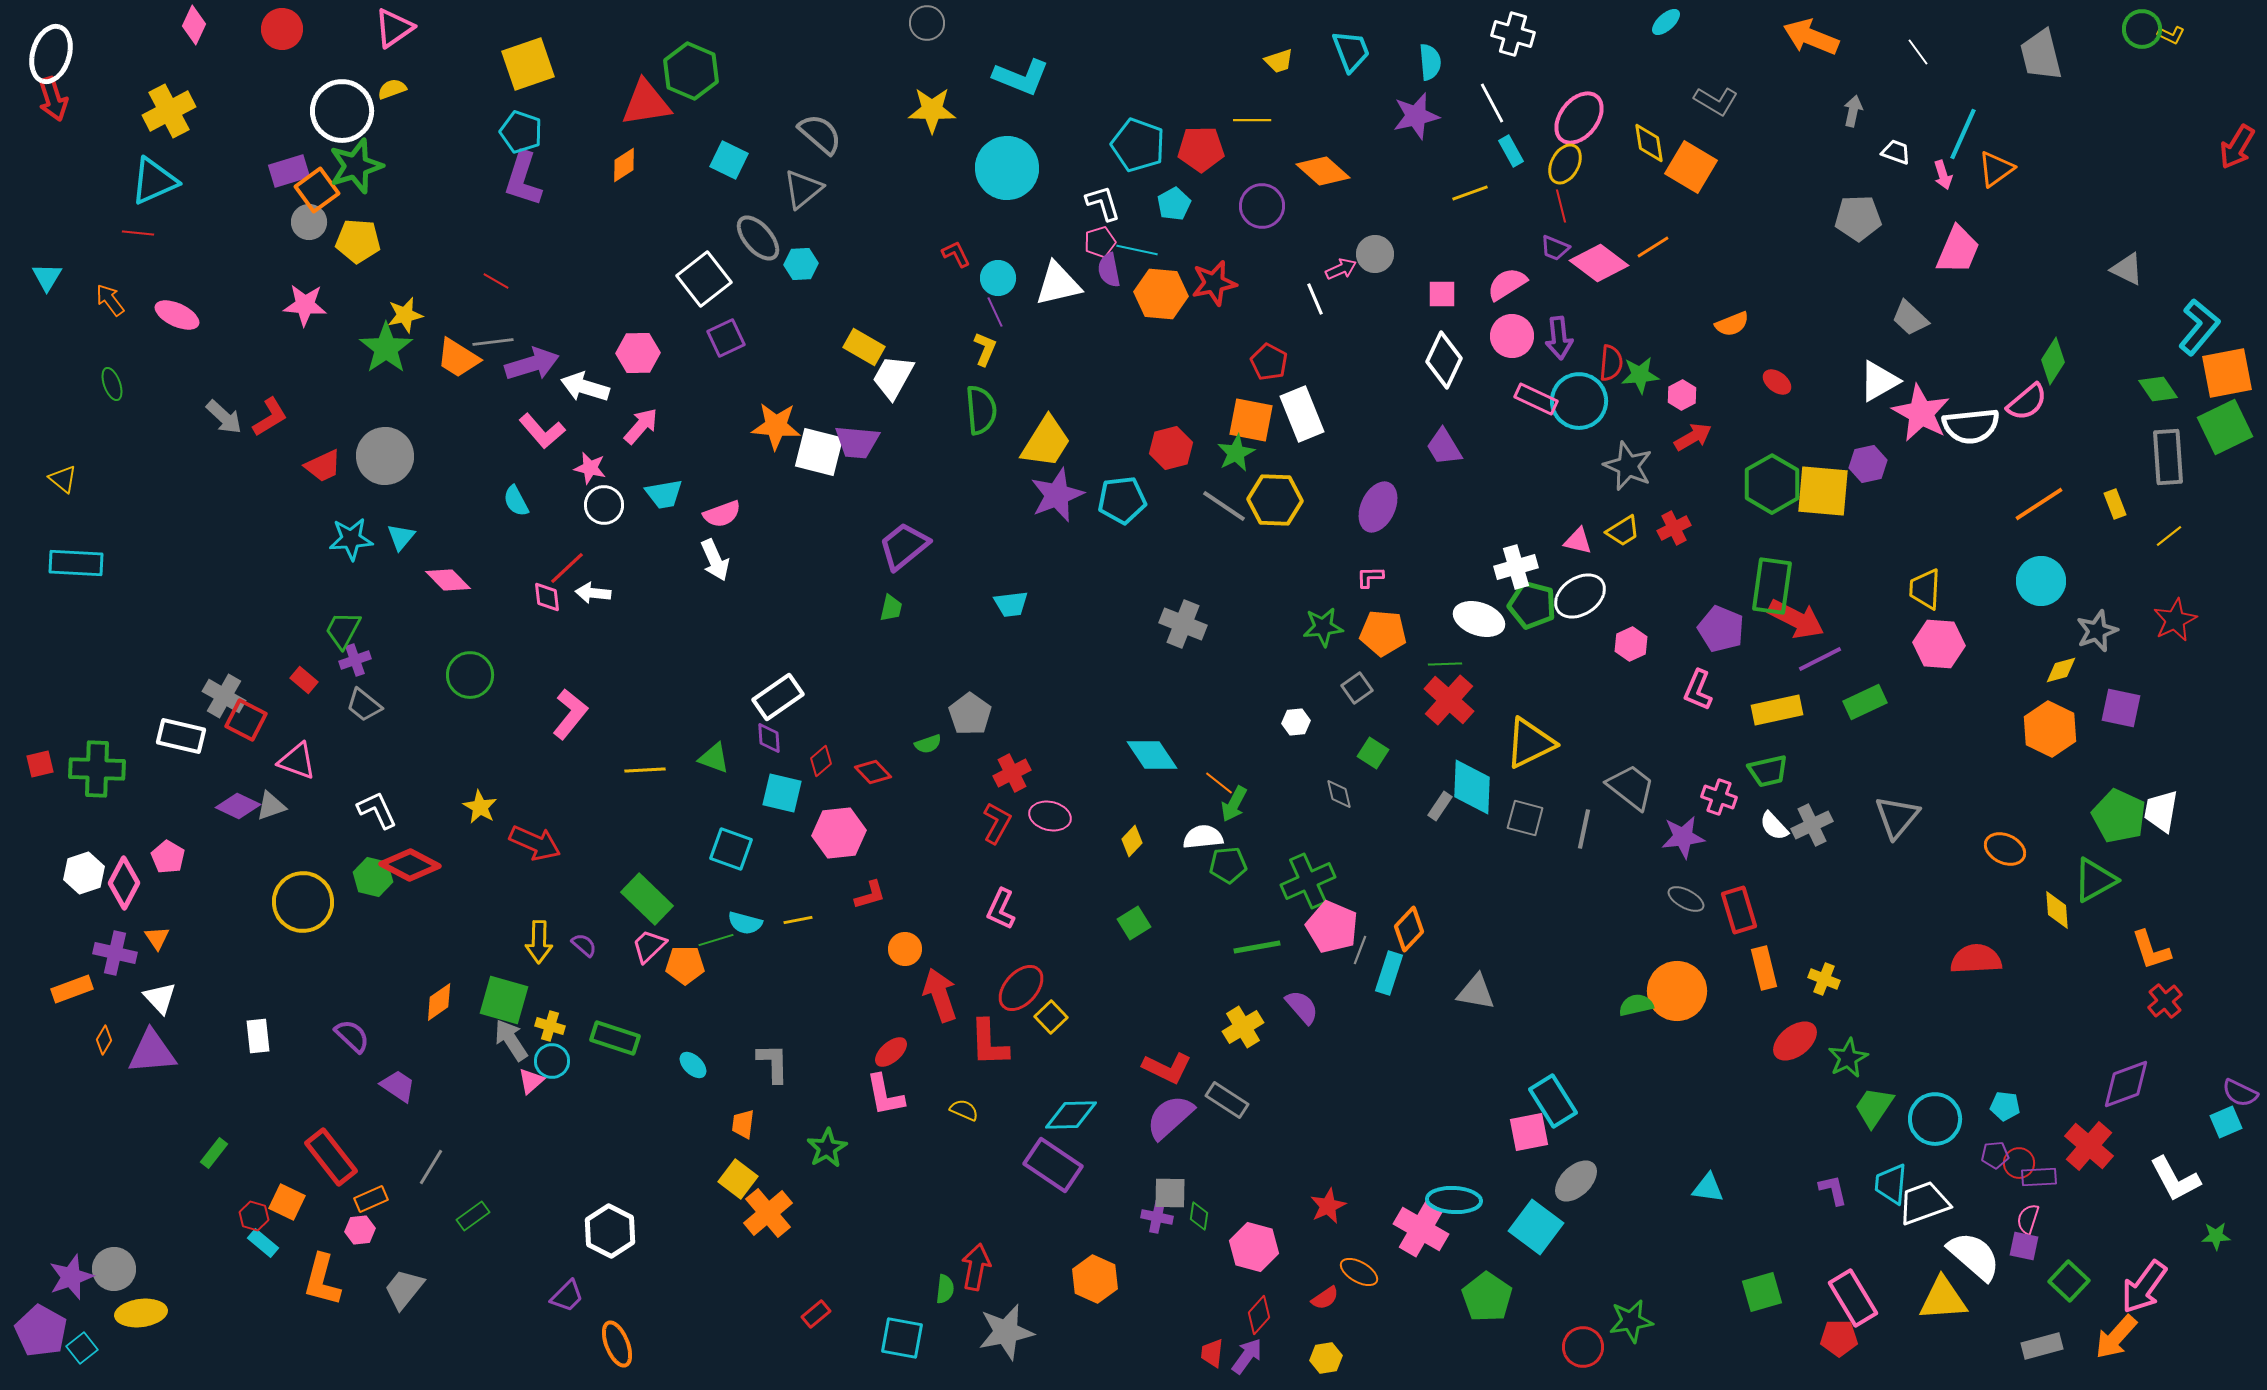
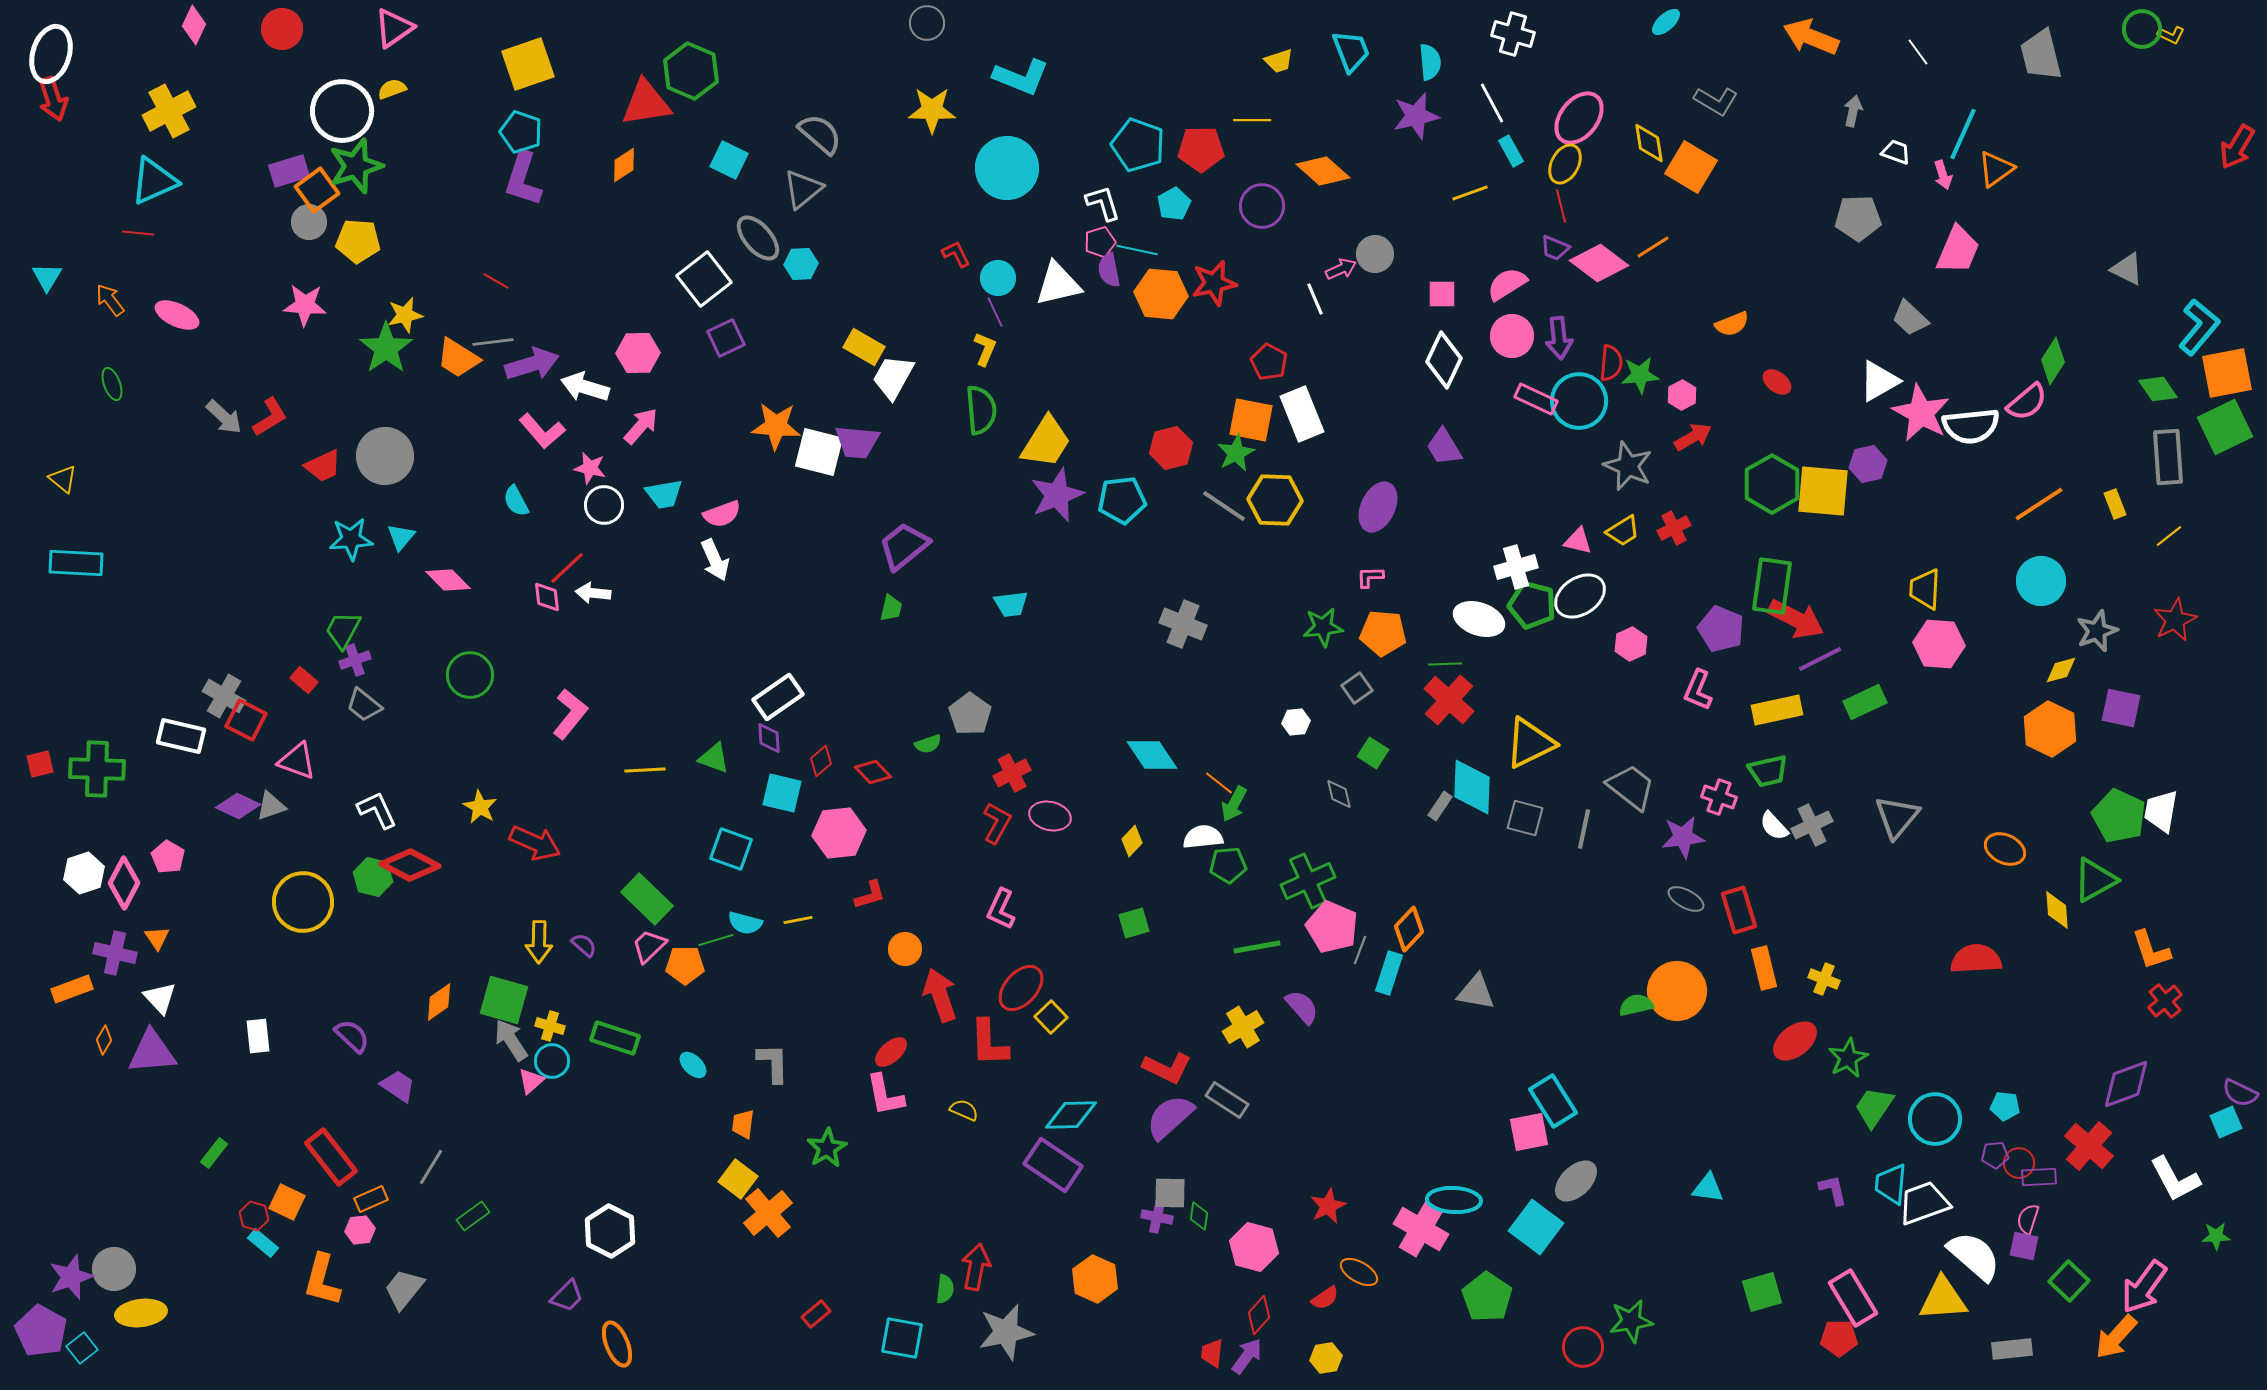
green square at (1134, 923): rotated 16 degrees clockwise
gray rectangle at (2042, 1346): moved 30 px left, 3 px down; rotated 9 degrees clockwise
